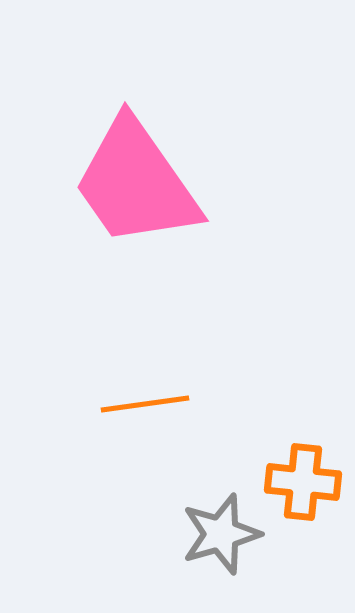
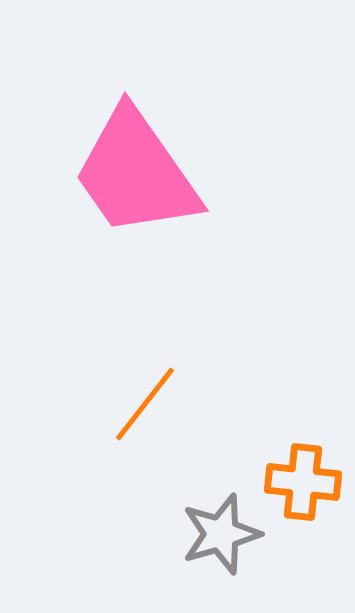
pink trapezoid: moved 10 px up
orange line: rotated 44 degrees counterclockwise
